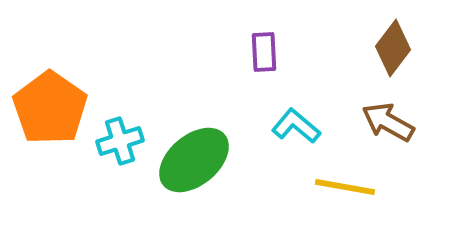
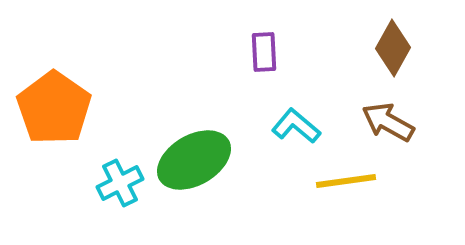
brown diamond: rotated 8 degrees counterclockwise
orange pentagon: moved 4 px right
cyan cross: moved 42 px down; rotated 9 degrees counterclockwise
green ellipse: rotated 10 degrees clockwise
yellow line: moved 1 px right, 6 px up; rotated 18 degrees counterclockwise
